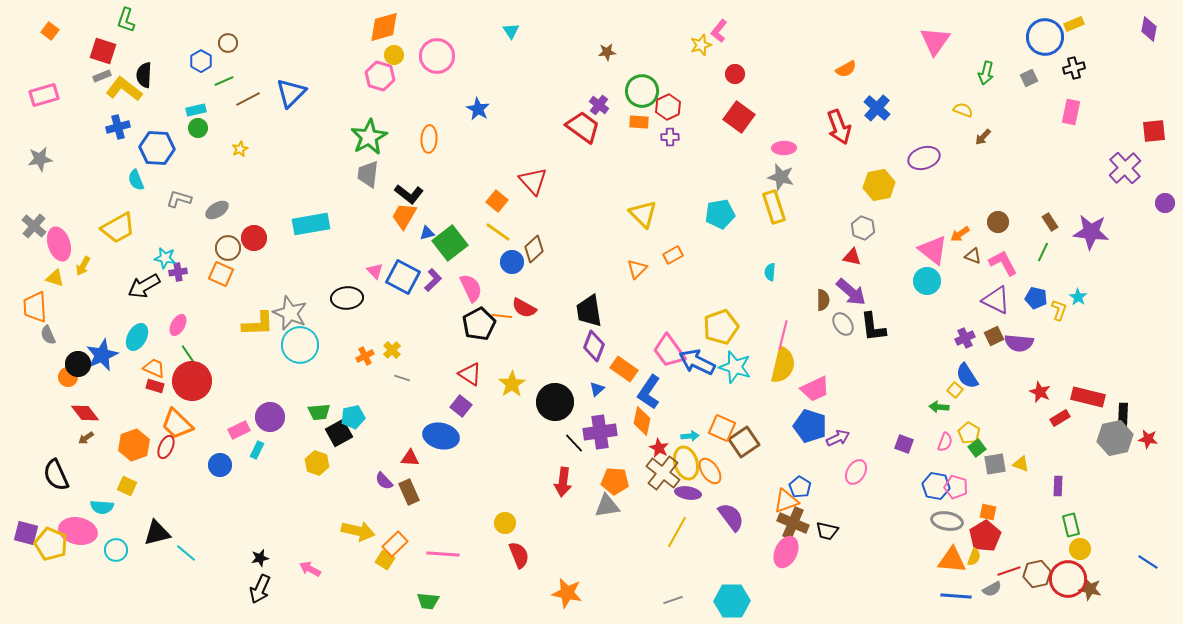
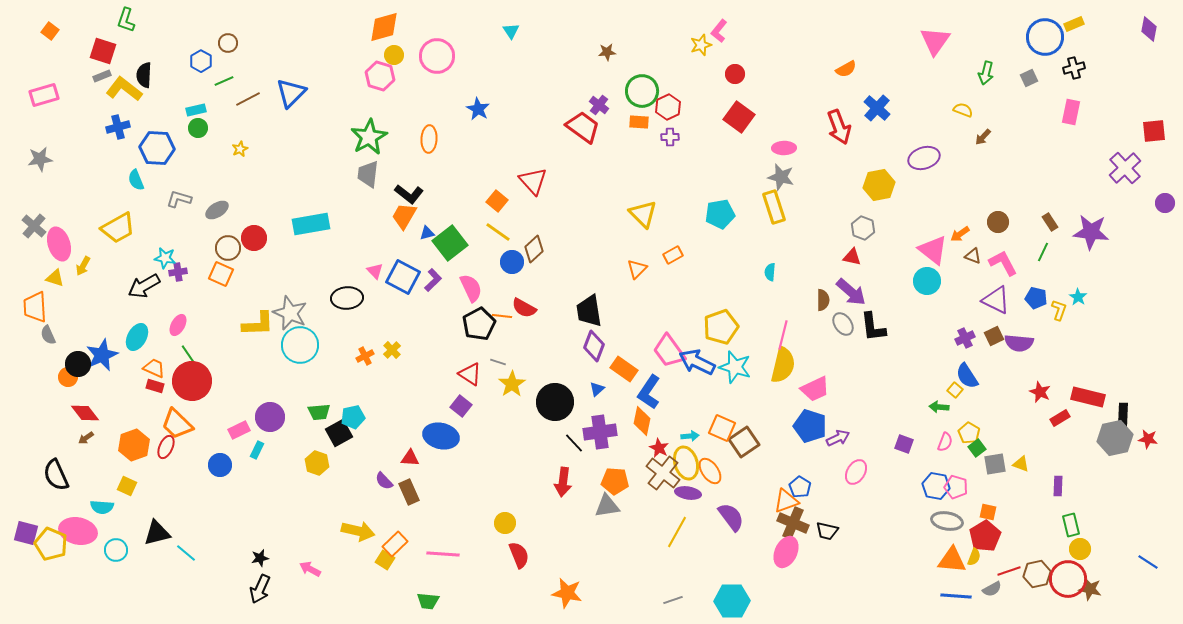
gray line at (402, 378): moved 96 px right, 16 px up
